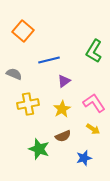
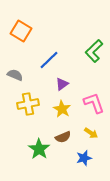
orange square: moved 2 px left; rotated 10 degrees counterclockwise
green L-shape: rotated 15 degrees clockwise
blue line: rotated 30 degrees counterclockwise
gray semicircle: moved 1 px right, 1 px down
purple triangle: moved 2 px left, 3 px down
pink L-shape: rotated 15 degrees clockwise
yellow star: rotated 12 degrees counterclockwise
yellow arrow: moved 2 px left, 4 px down
brown semicircle: moved 1 px down
green star: rotated 15 degrees clockwise
